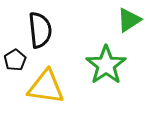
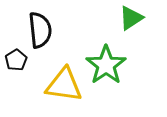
green triangle: moved 2 px right, 2 px up
black pentagon: moved 1 px right
yellow triangle: moved 18 px right, 2 px up
